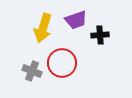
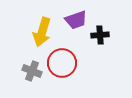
yellow arrow: moved 1 px left, 4 px down
